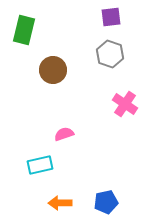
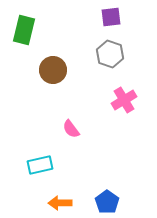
pink cross: moved 1 px left, 4 px up; rotated 25 degrees clockwise
pink semicircle: moved 7 px right, 5 px up; rotated 108 degrees counterclockwise
blue pentagon: moved 1 px right; rotated 25 degrees counterclockwise
